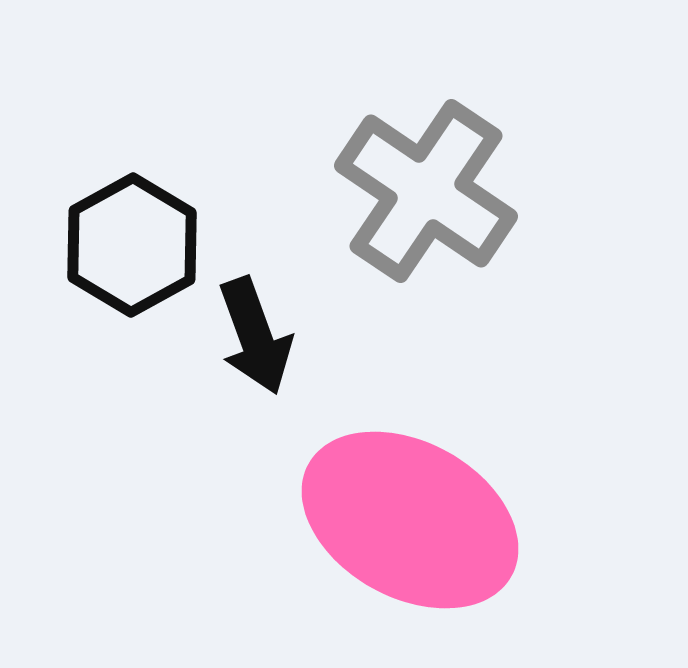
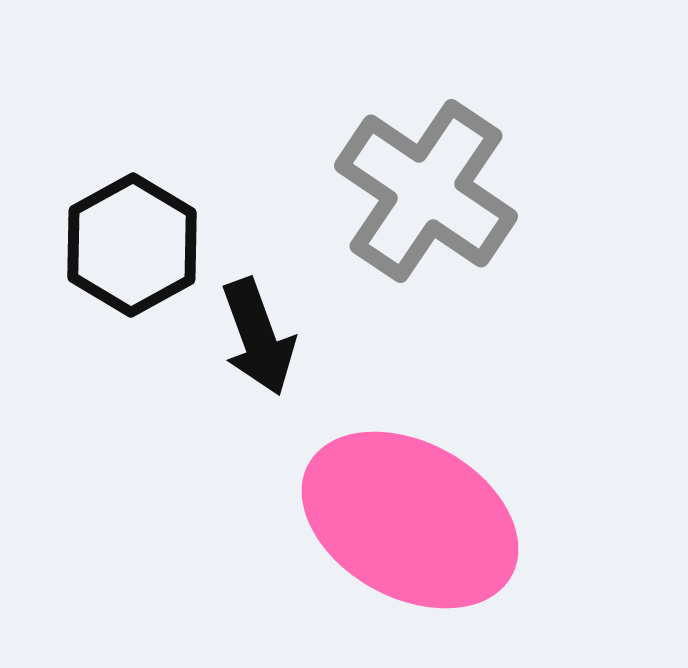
black arrow: moved 3 px right, 1 px down
